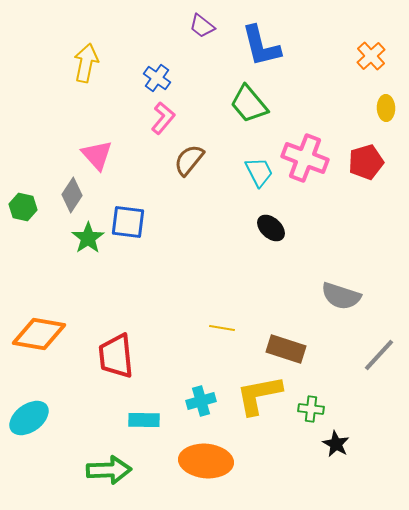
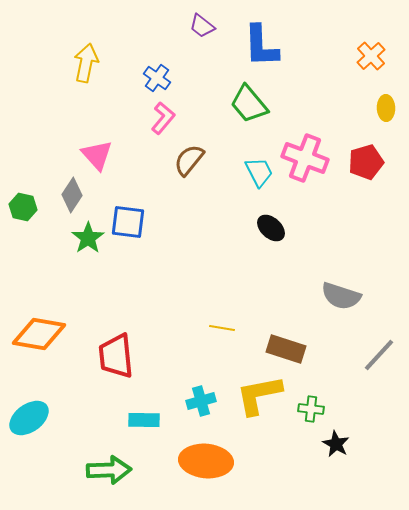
blue L-shape: rotated 12 degrees clockwise
